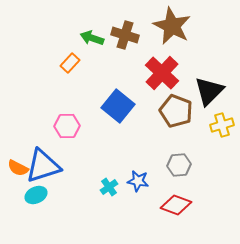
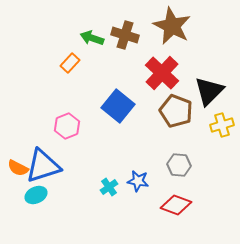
pink hexagon: rotated 20 degrees counterclockwise
gray hexagon: rotated 10 degrees clockwise
